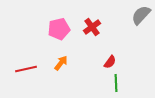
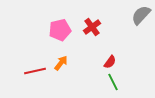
pink pentagon: moved 1 px right, 1 px down
red line: moved 9 px right, 2 px down
green line: moved 3 px left, 1 px up; rotated 24 degrees counterclockwise
